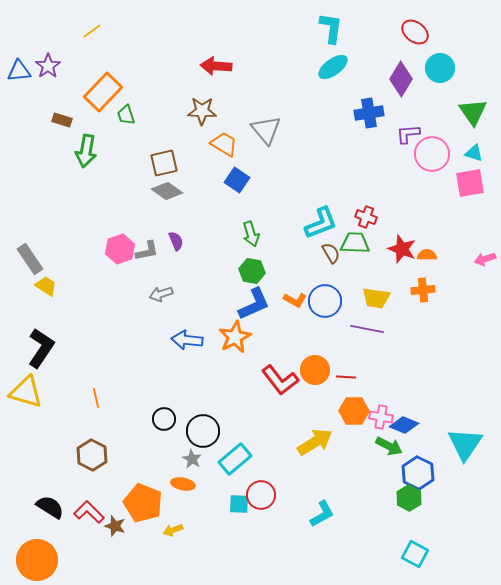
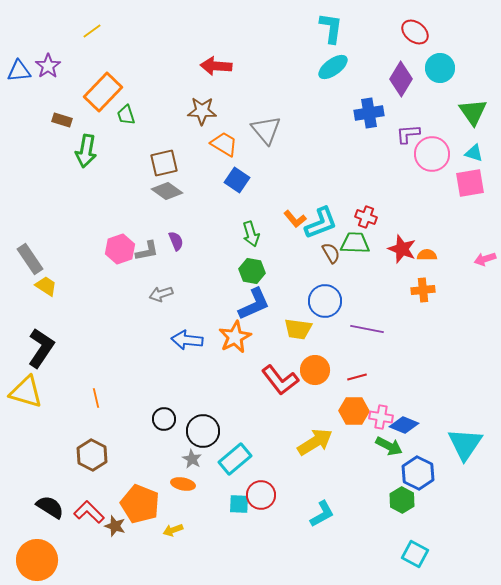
yellow trapezoid at (376, 298): moved 78 px left, 31 px down
orange L-shape at (295, 300): moved 81 px up; rotated 20 degrees clockwise
red line at (346, 377): moved 11 px right; rotated 18 degrees counterclockwise
green hexagon at (409, 498): moved 7 px left, 2 px down
orange pentagon at (143, 503): moved 3 px left, 1 px down
